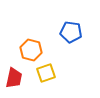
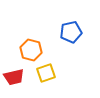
blue pentagon: rotated 20 degrees counterclockwise
red trapezoid: moved 1 px up; rotated 65 degrees clockwise
